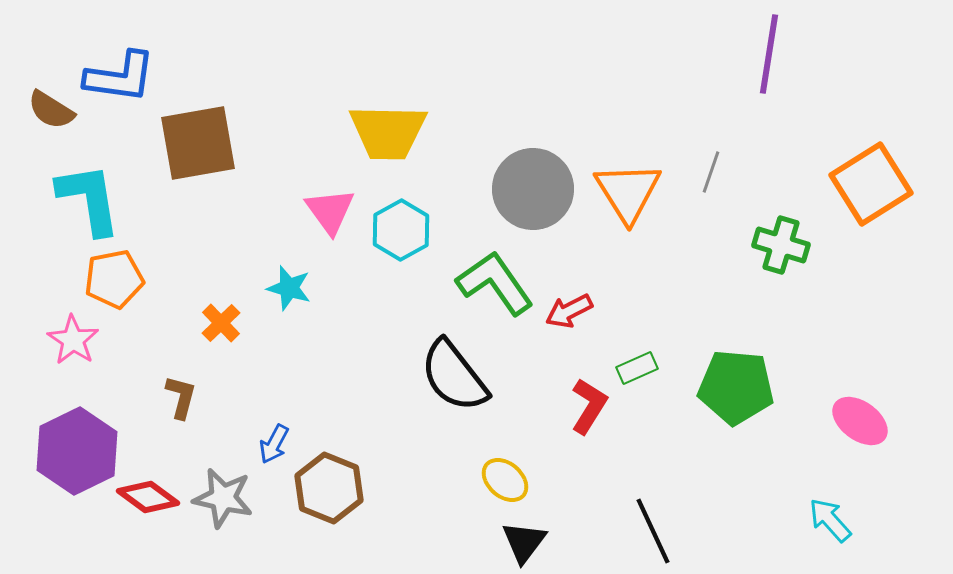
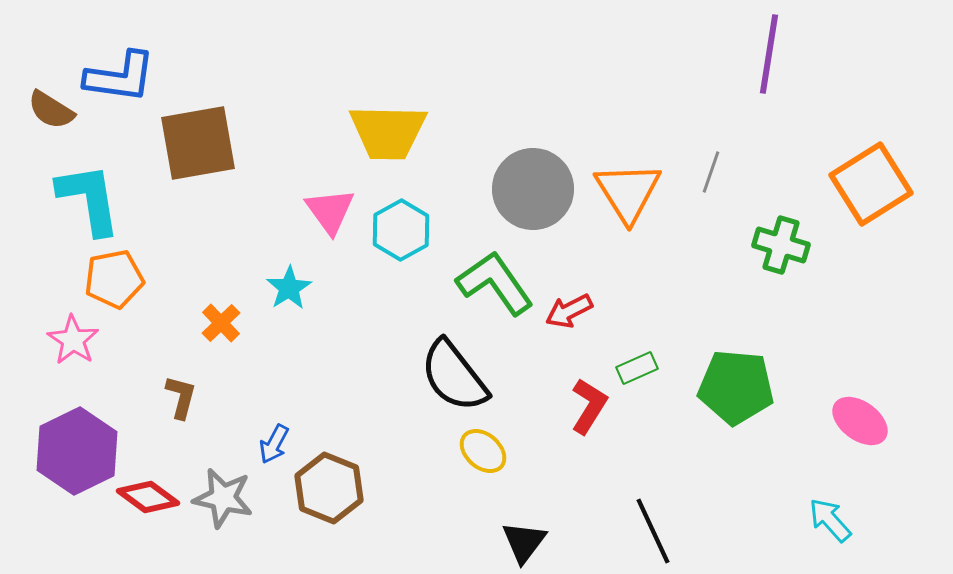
cyan star: rotated 24 degrees clockwise
yellow ellipse: moved 22 px left, 29 px up
